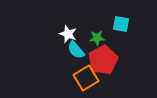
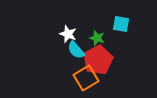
green star: rotated 21 degrees clockwise
red pentagon: moved 5 px left
